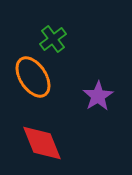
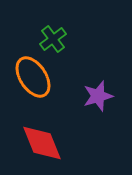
purple star: rotated 16 degrees clockwise
